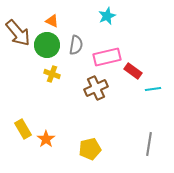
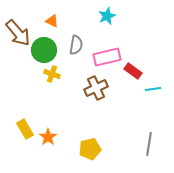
green circle: moved 3 px left, 5 px down
yellow rectangle: moved 2 px right
orange star: moved 2 px right, 2 px up
